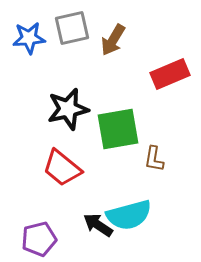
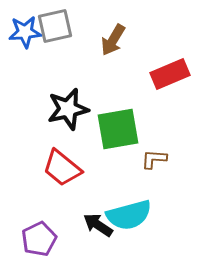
gray square: moved 17 px left, 2 px up
blue star: moved 4 px left, 6 px up
brown L-shape: rotated 84 degrees clockwise
purple pentagon: rotated 12 degrees counterclockwise
